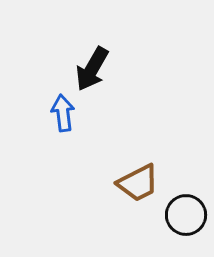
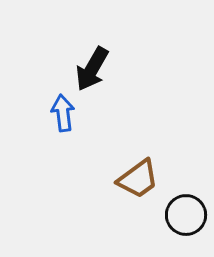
brown trapezoid: moved 4 px up; rotated 9 degrees counterclockwise
